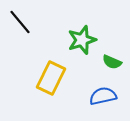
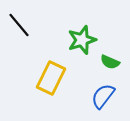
black line: moved 1 px left, 3 px down
green semicircle: moved 2 px left
blue semicircle: rotated 40 degrees counterclockwise
